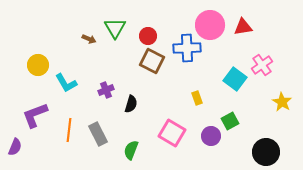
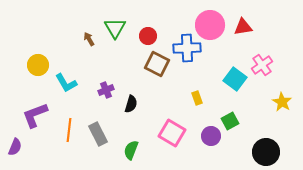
brown arrow: rotated 144 degrees counterclockwise
brown square: moved 5 px right, 3 px down
